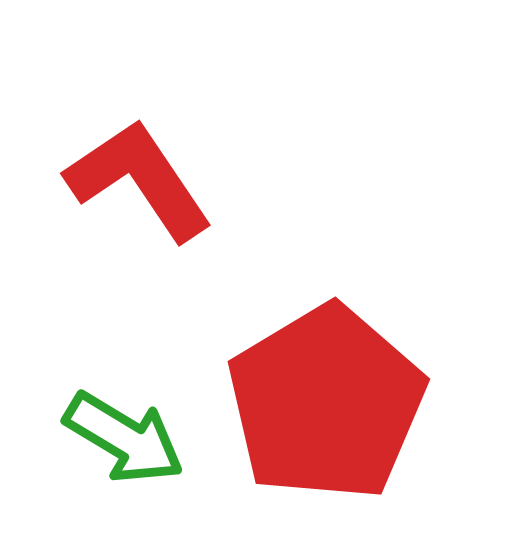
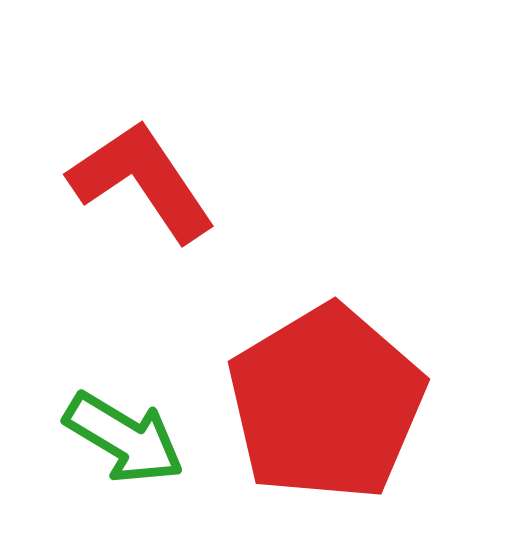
red L-shape: moved 3 px right, 1 px down
